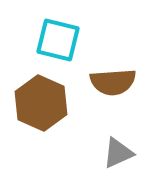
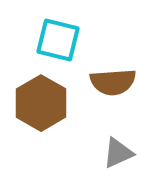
brown hexagon: rotated 6 degrees clockwise
